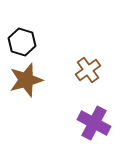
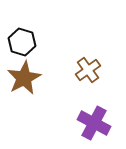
brown star: moved 2 px left, 2 px up; rotated 12 degrees counterclockwise
